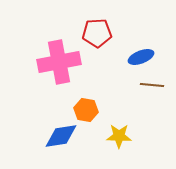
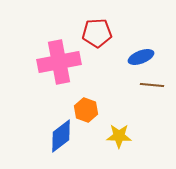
orange hexagon: rotated 10 degrees clockwise
blue diamond: rotated 28 degrees counterclockwise
